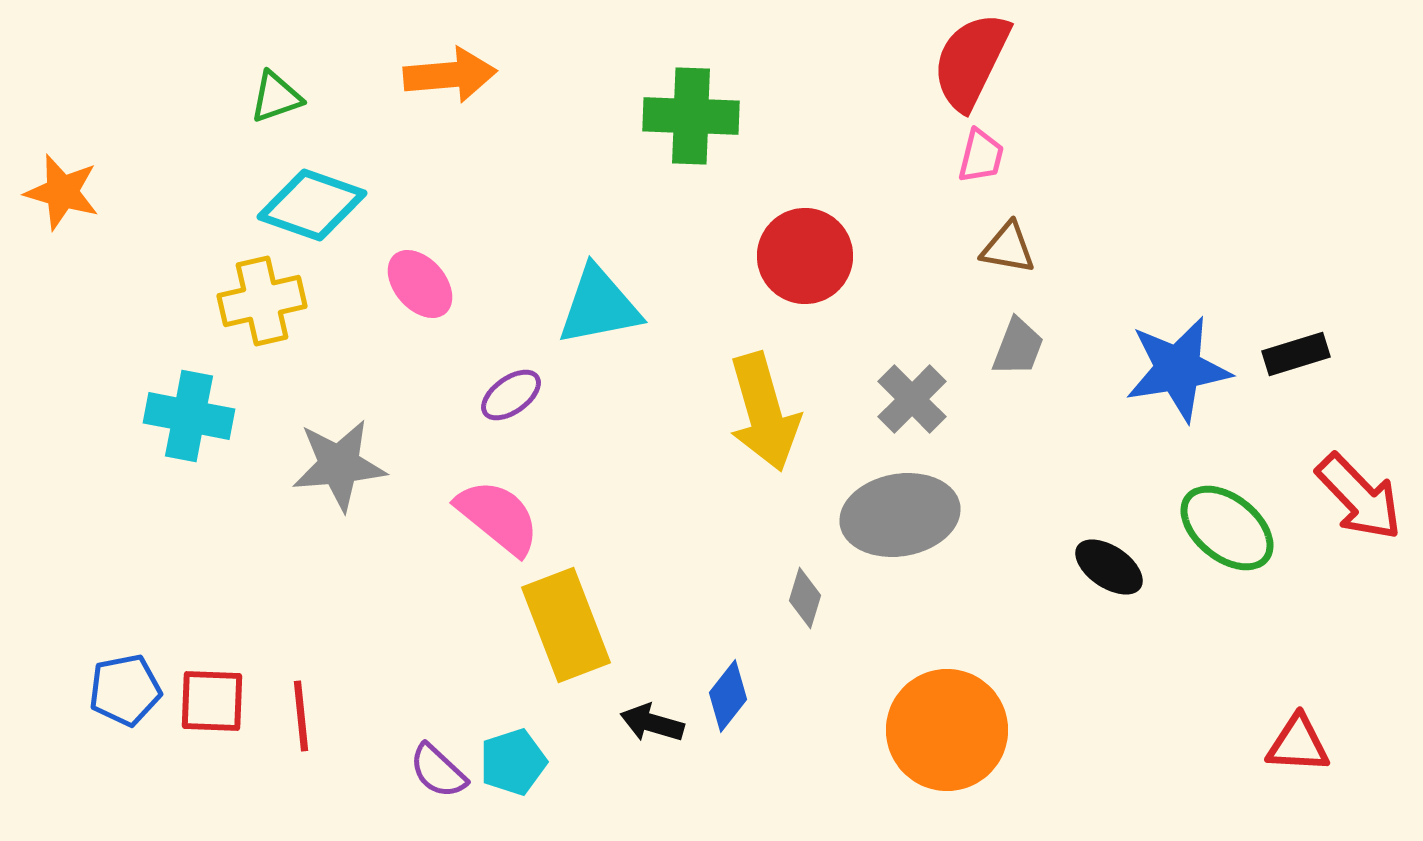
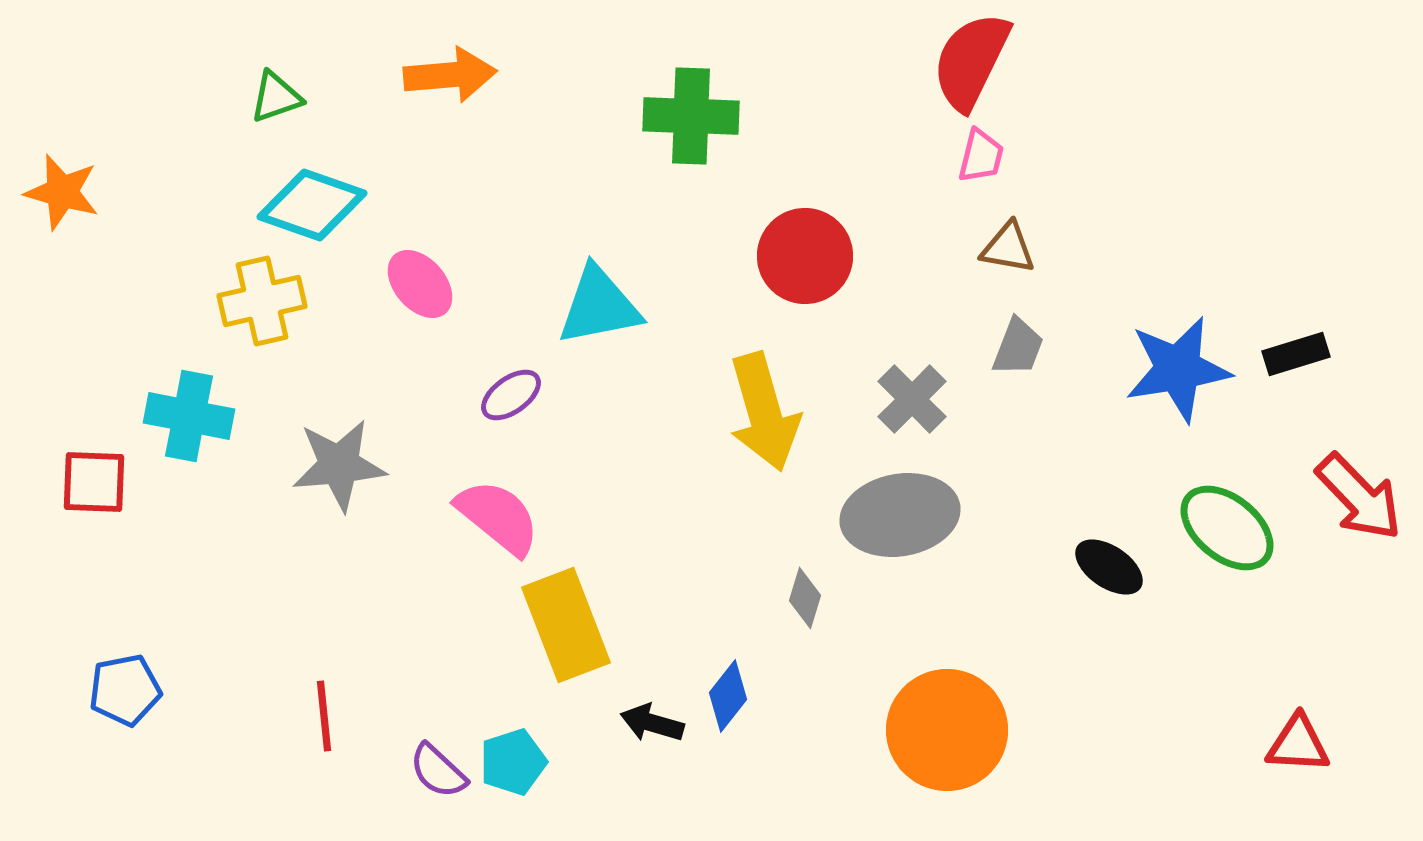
red square: moved 118 px left, 219 px up
red line: moved 23 px right
